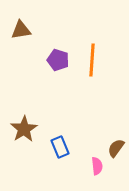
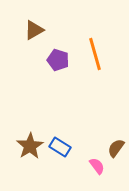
brown triangle: moved 13 px right; rotated 20 degrees counterclockwise
orange line: moved 3 px right, 6 px up; rotated 20 degrees counterclockwise
brown star: moved 6 px right, 17 px down
blue rectangle: rotated 35 degrees counterclockwise
pink semicircle: rotated 30 degrees counterclockwise
